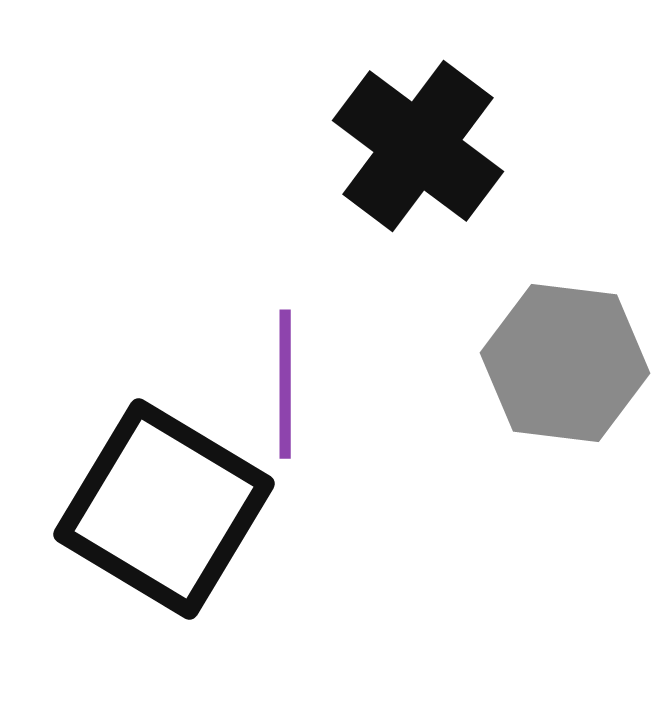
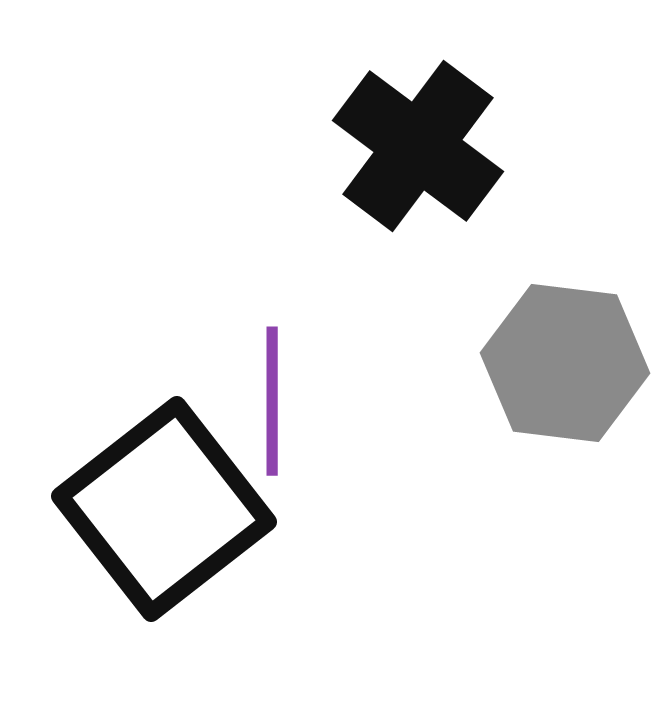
purple line: moved 13 px left, 17 px down
black square: rotated 21 degrees clockwise
